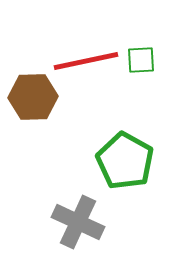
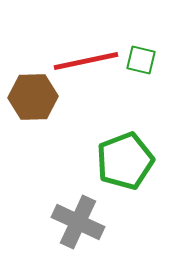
green square: rotated 16 degrees clockwise
green pentagon: rotated 22 degrees clockwise
